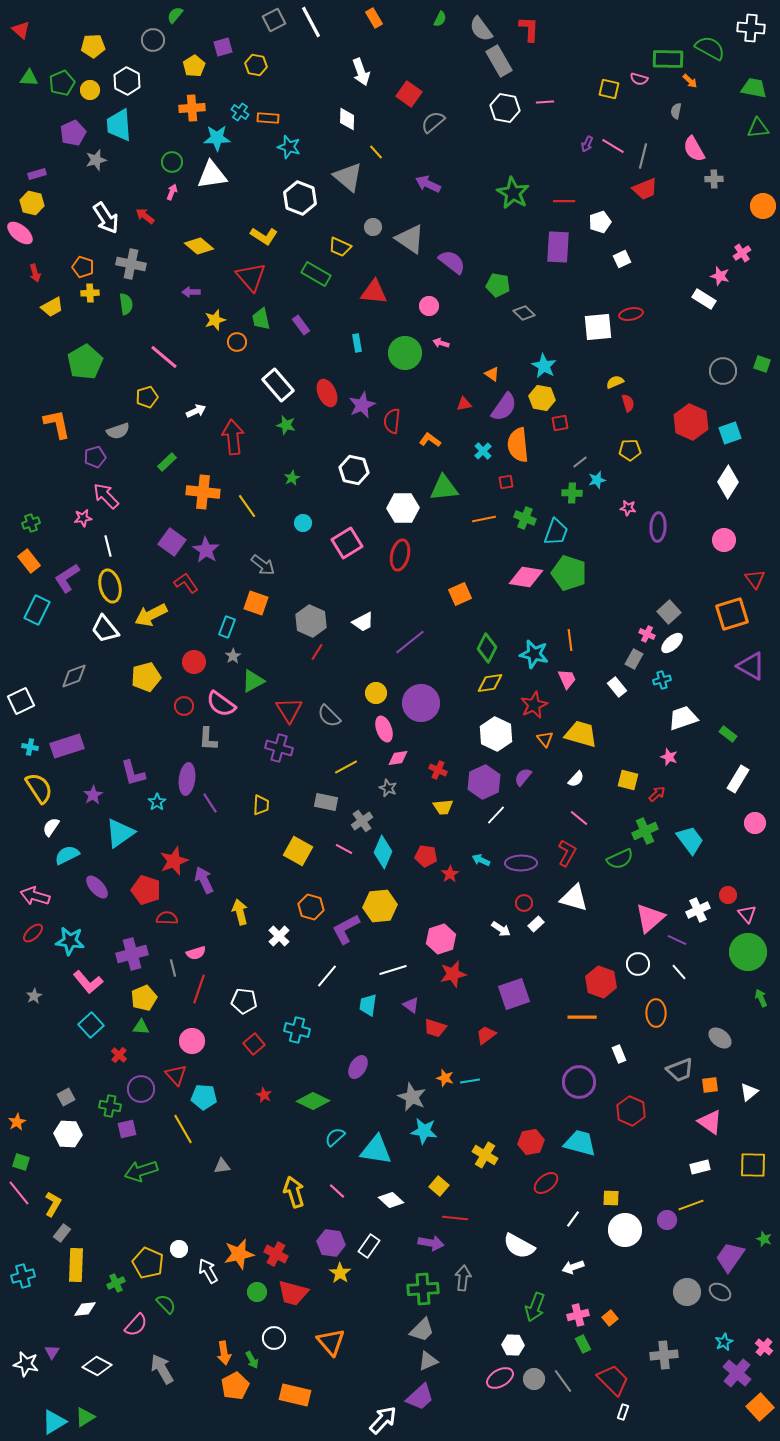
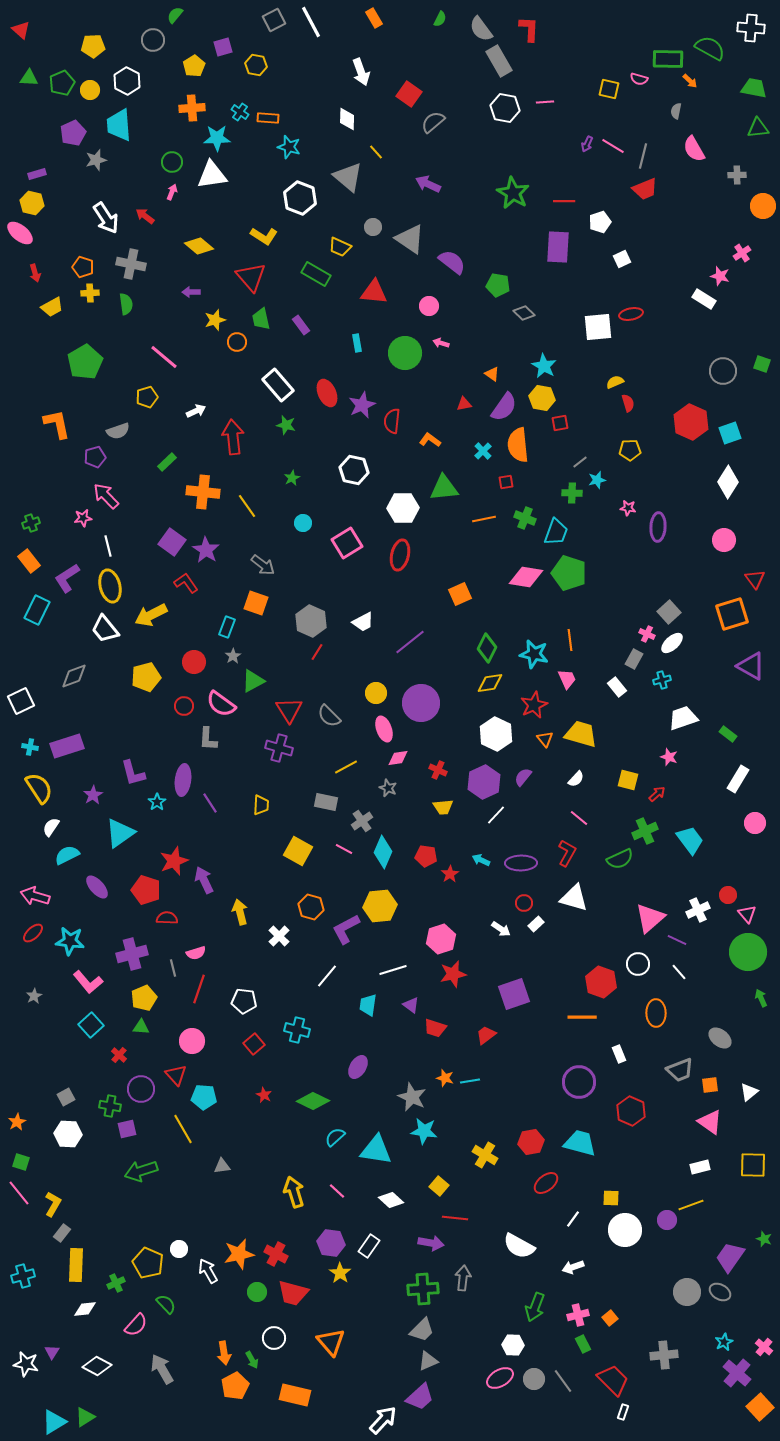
gray cross at (714, 179): moved 23 px right, 4 px up
purple ellipse at (187, 779): moved 4 px left, 1 px down
